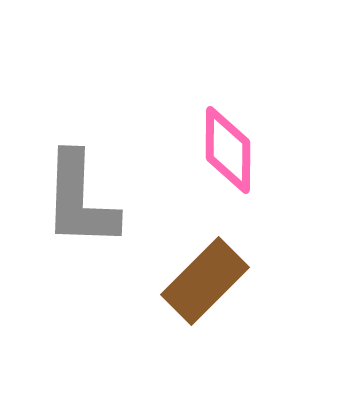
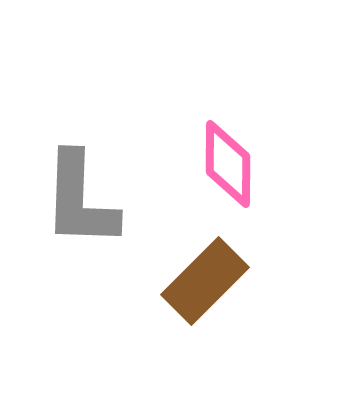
pink diamond: moved 14 px down
